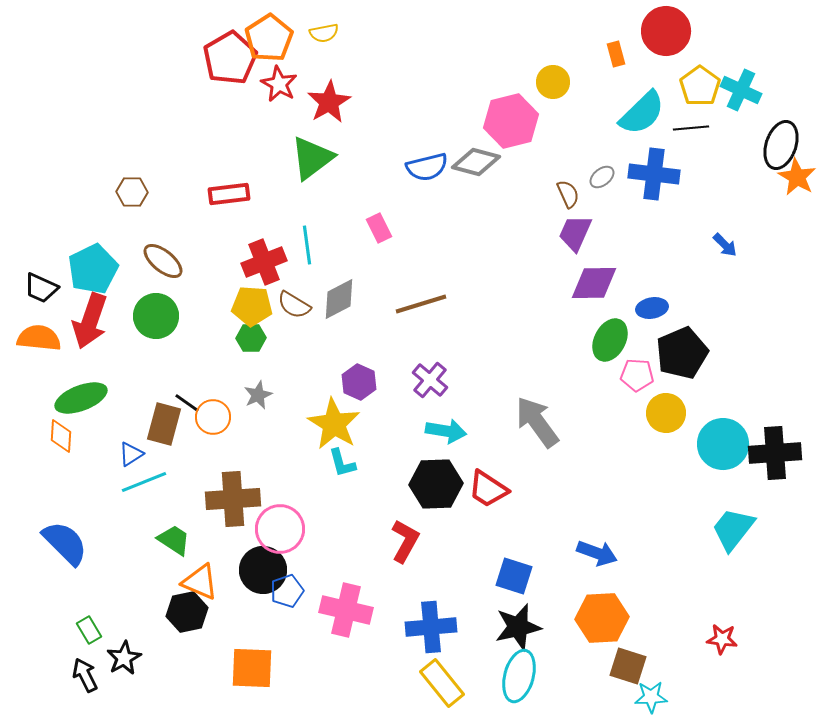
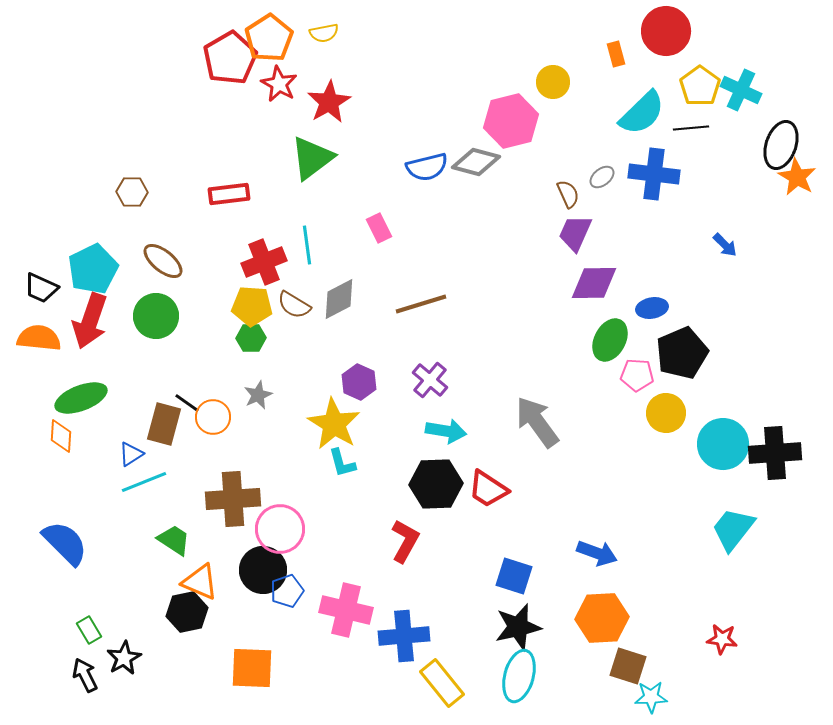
blue cross at (431, 627): moved 27 px left, 9 px down
